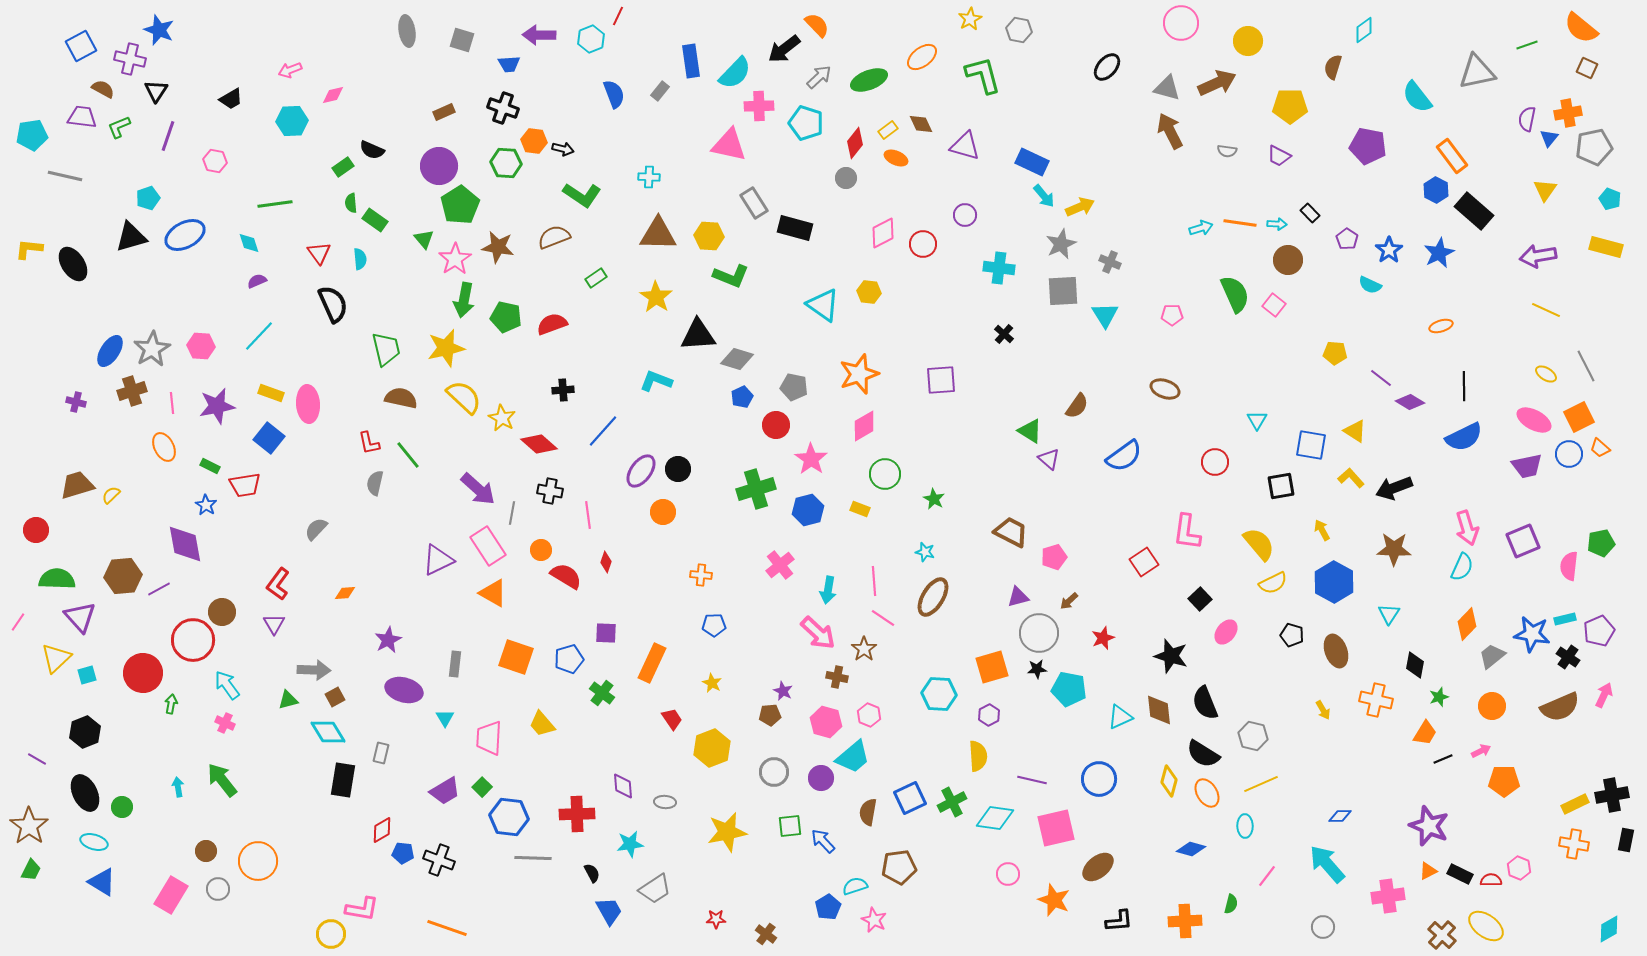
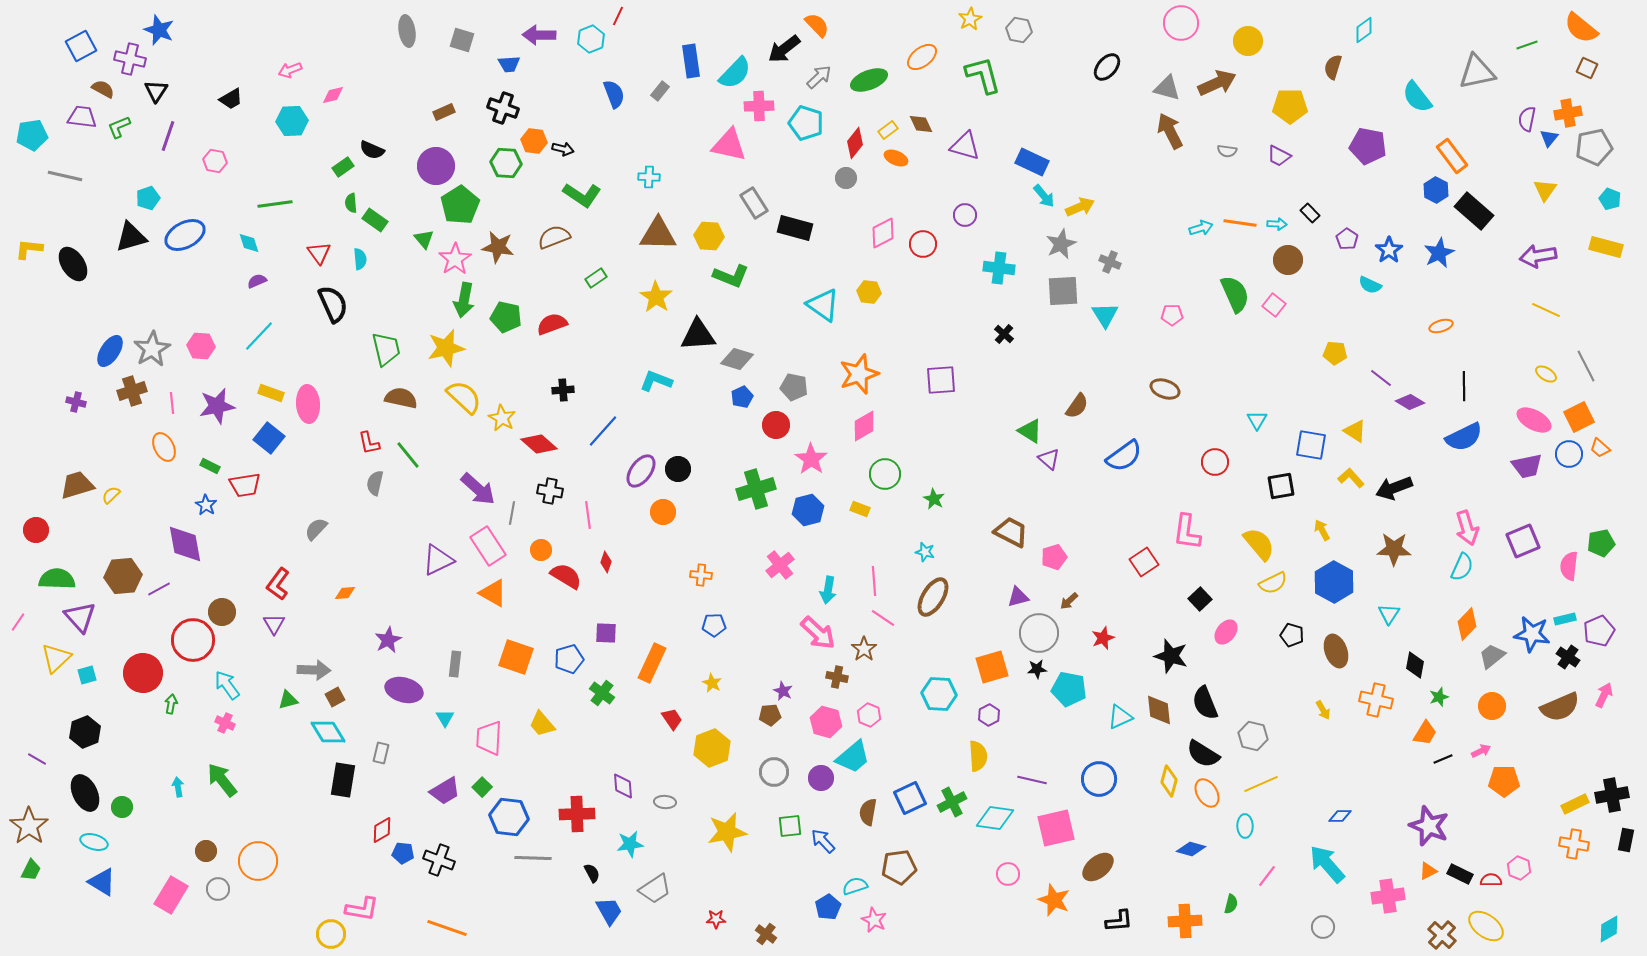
purple circle at (439, 166): moved 3 px left
